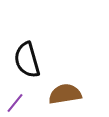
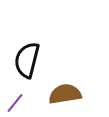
black semicircle: rotated 30 degrees clockwise
